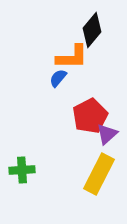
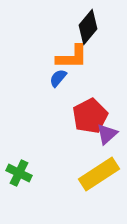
black diamond: moved 4 px left, 3 px up
green cross: moved 3 px left, 3 px down; rotated 30 degrees clockwise
yellow rectangle: rotated 30 degrees clockwise
